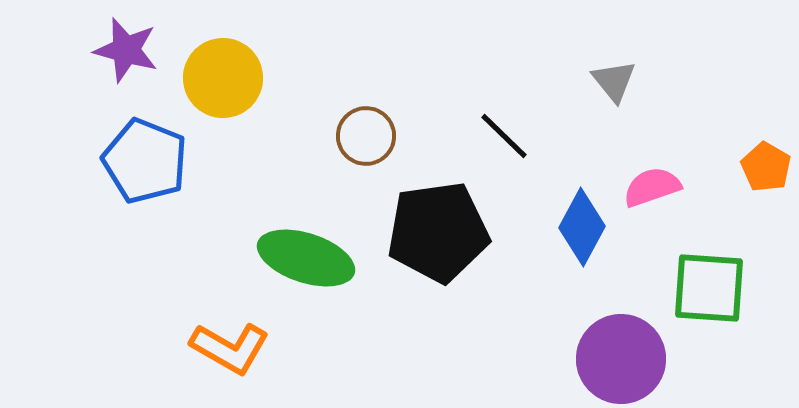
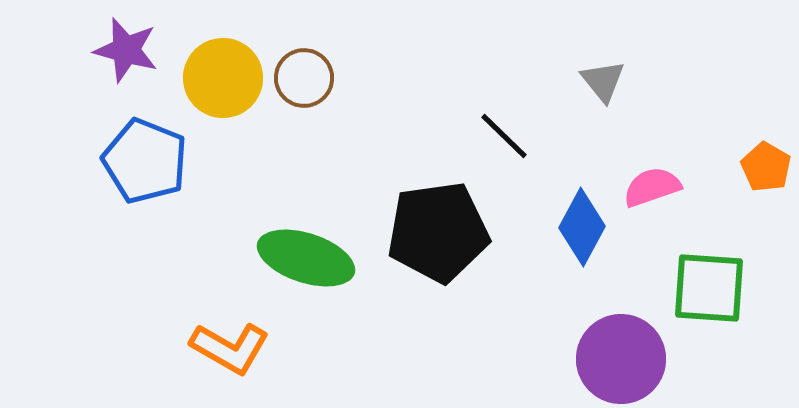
gray triangle: moved 11 px left
brown circle: moved 62 px left, 58 px up
